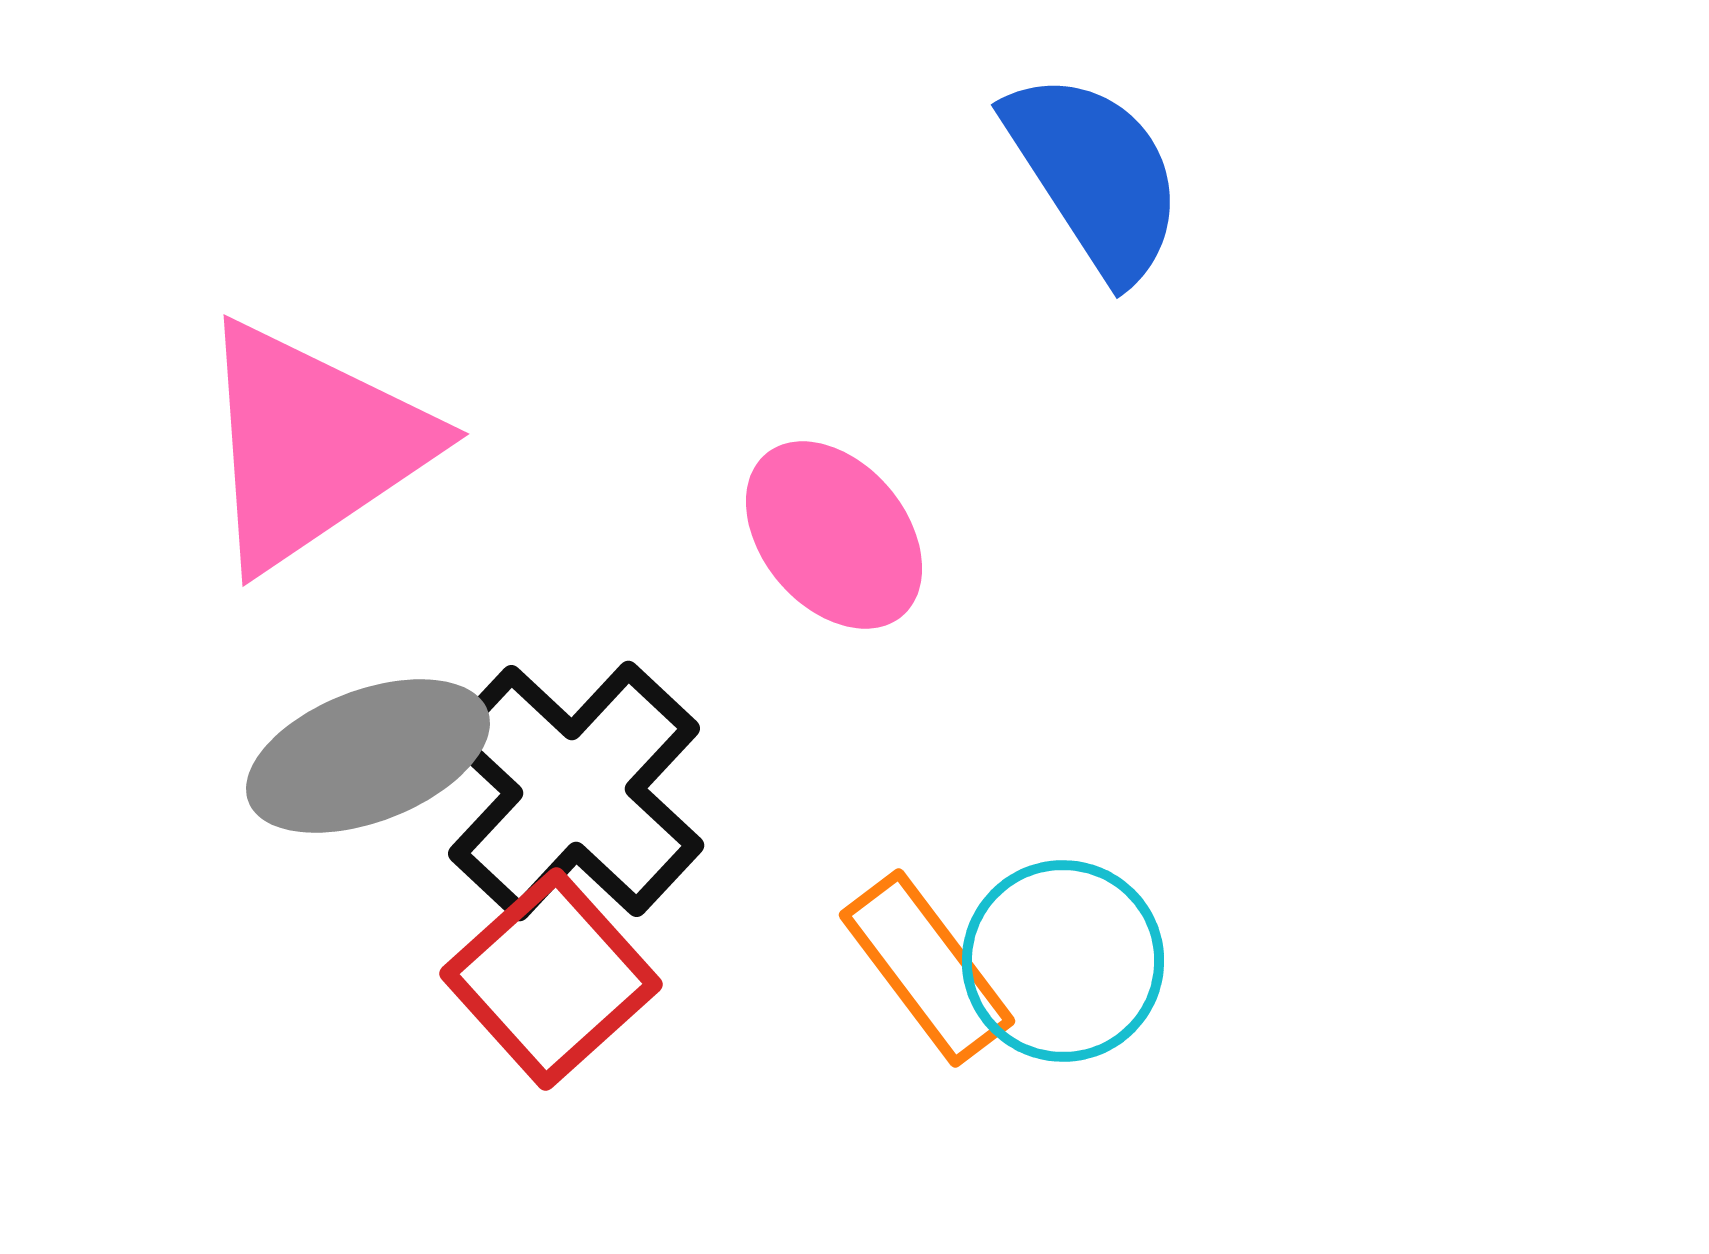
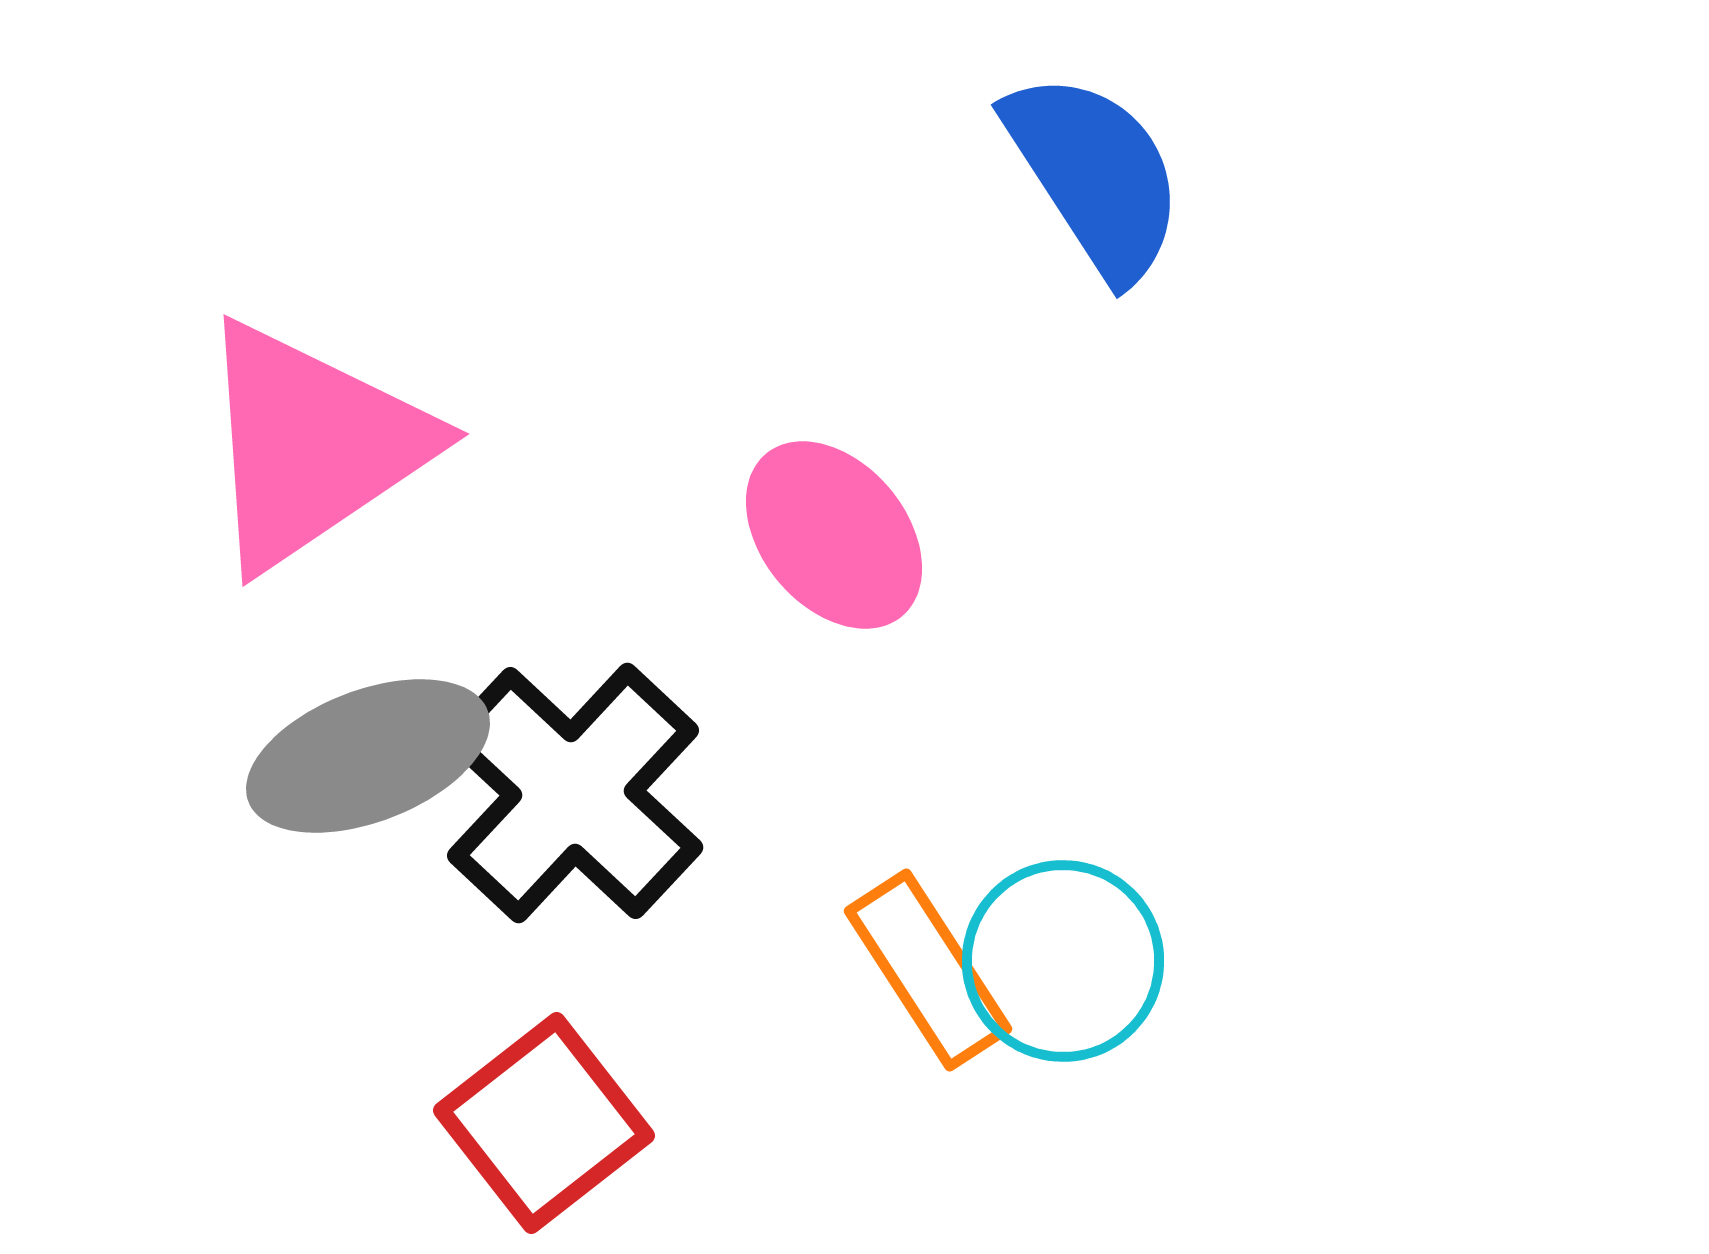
black cross: moved 1 px left, 2 px down
orange rectangle: moved 1 px right, 2 px down; rotated 4 degrees clockwise
red square: moved 7 px left, 144 px down; rotated 4 degrees clockwise
